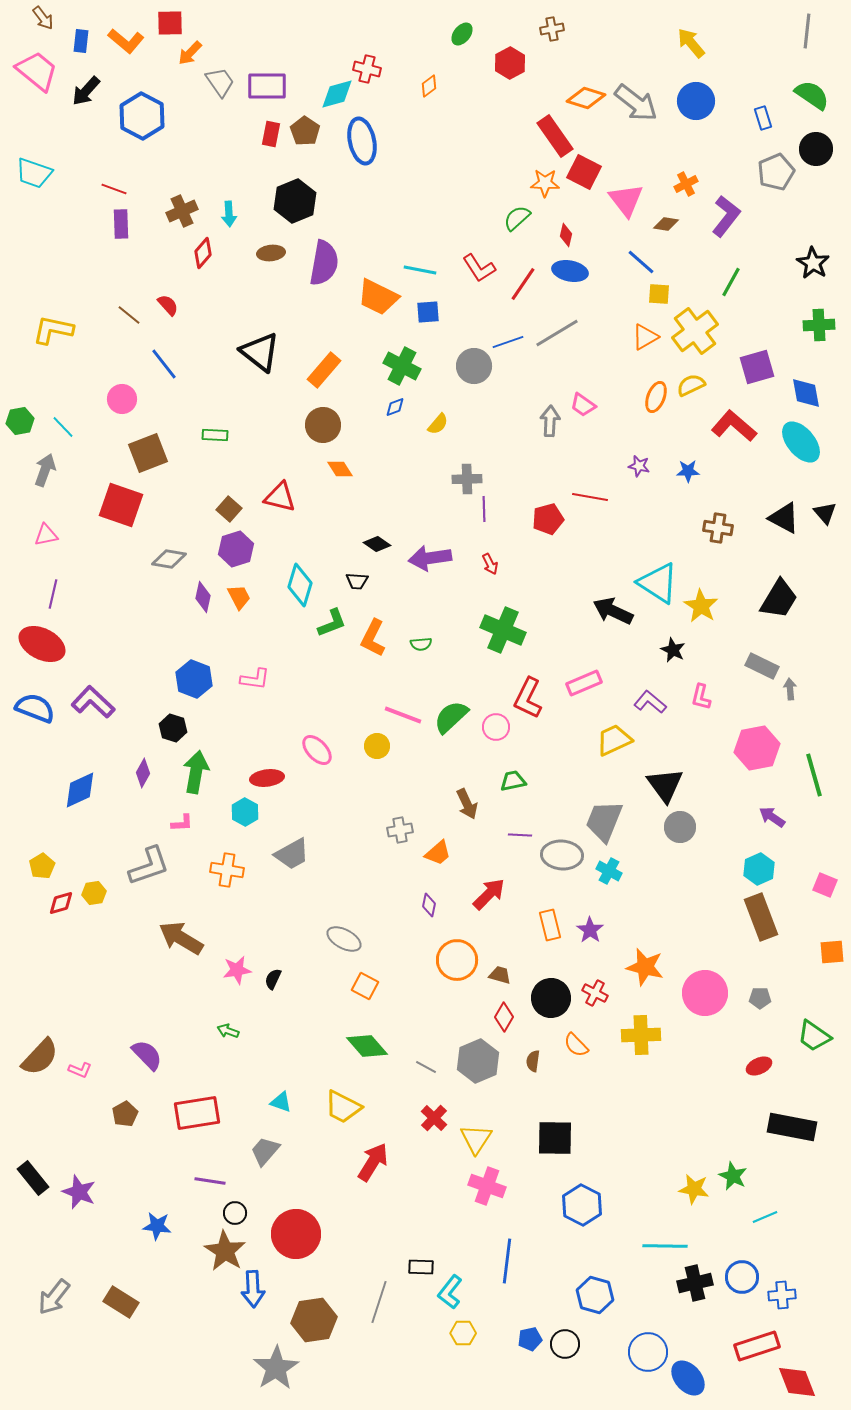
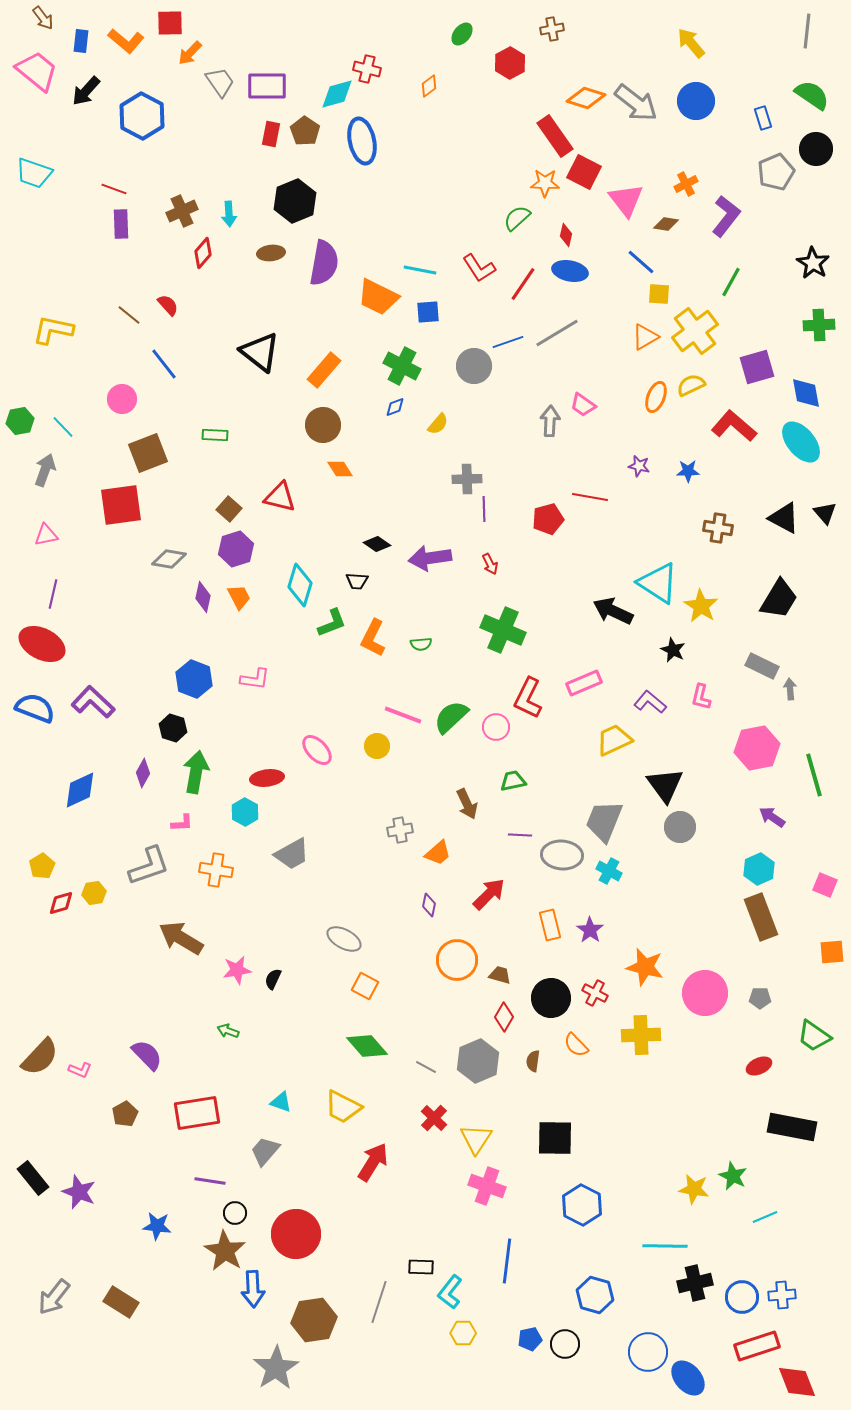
red square at (121, 505): rotated 27 degrees counterclockwise
orange cross at (227, 870): moved 11 px left
blue circle at (742, 1277): moved 20 px down
